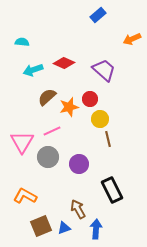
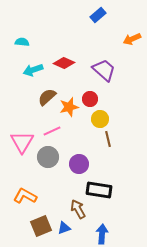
black rectangle: moved 13 px left; rotated 55 degrees counterclockwise
blue arrow: moved 6 px right, 5 px down
